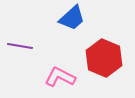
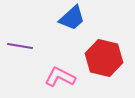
red hexagon: rotated 9 degrees counterclockwise
